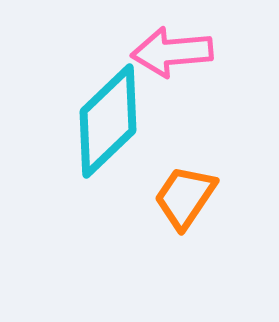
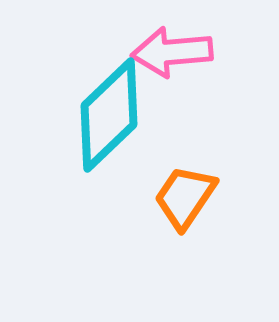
cyan diamond: moved 1 px right, 6 px up
